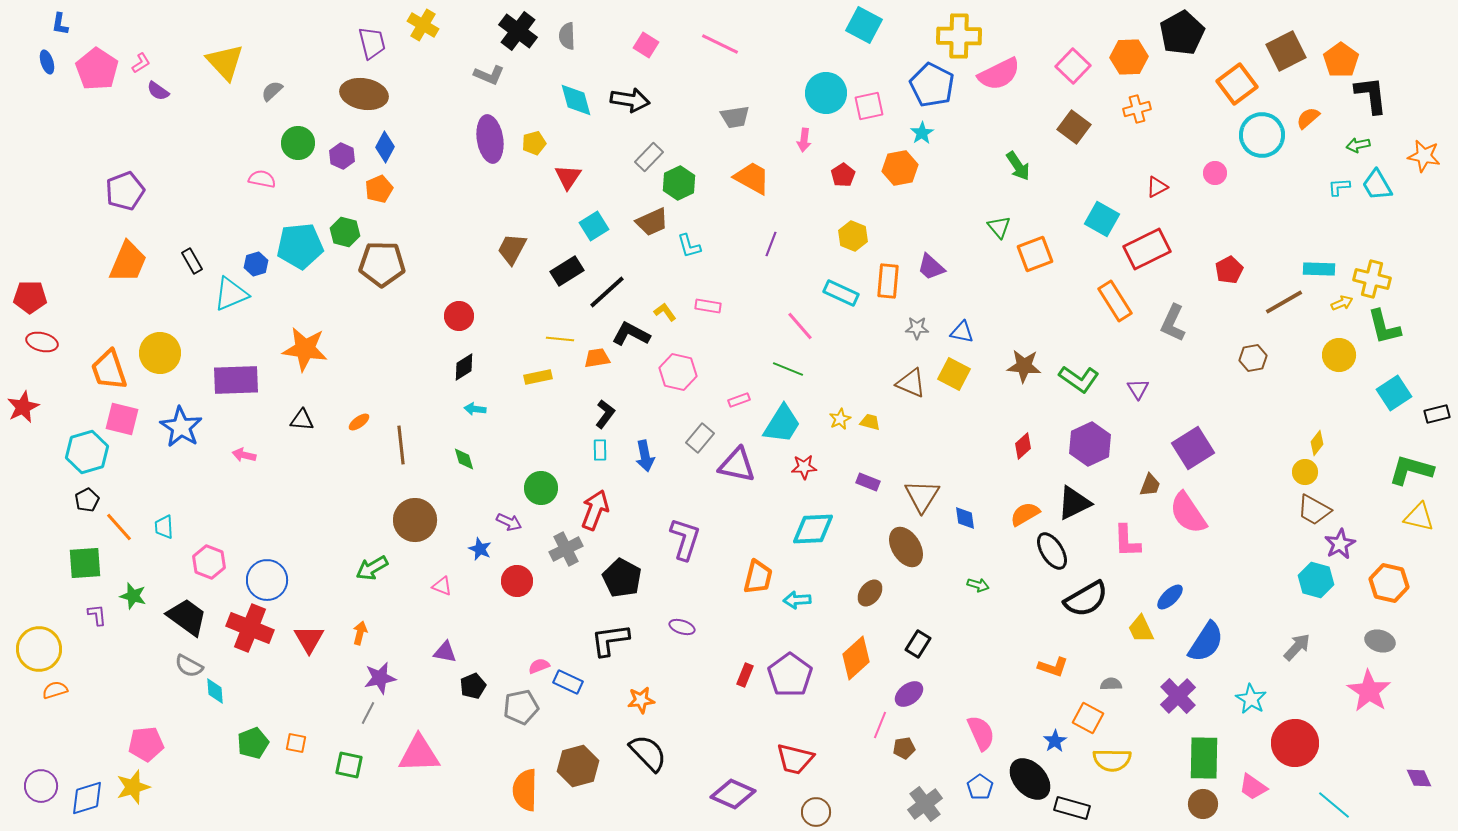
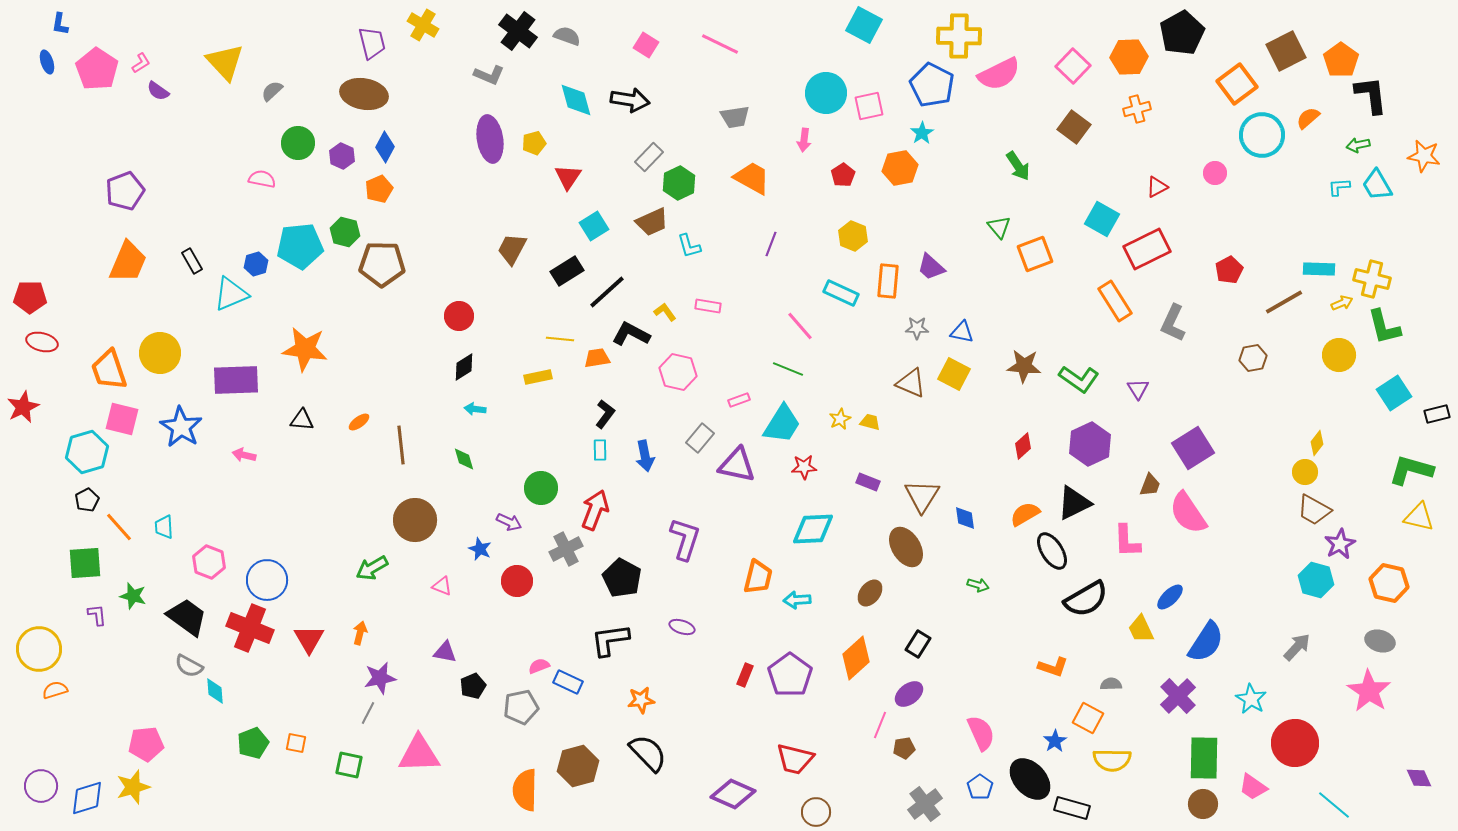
gray semicircle at (567, 36): rotated 112 degrees clockwise
